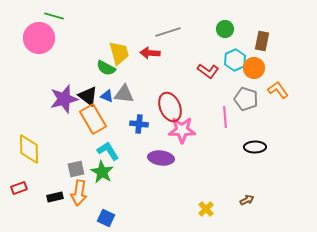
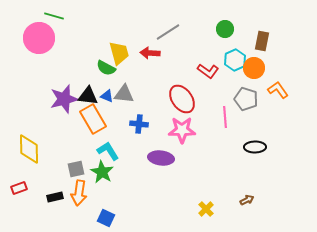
gray line: rotated 15 degrees counterclockwise
black triangle: rotated 30 degrees counterclockwise
red ellipse: moved 12 px right, 8 px up; rotated 12 degrees counterclockwise
